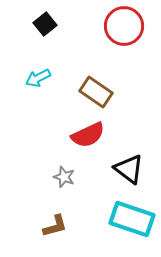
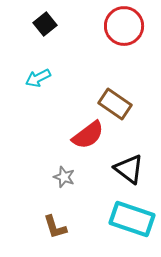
brown rectangle: moved 19 px right, 12 px down
red semicircle: rotated 12 degrees counterclockwise
brown L-shape: moved 1 px down; rotated 88 degrees clockwise
